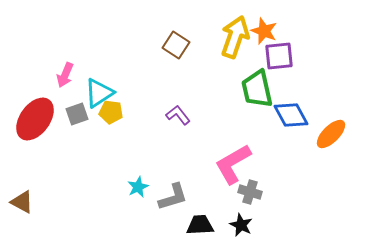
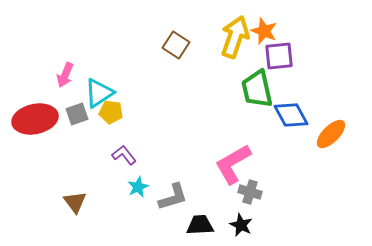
purple L-shape: moved 54 px left, 40 px down
red ellipse: rotated 42 degrees clockwise
brown triangle: moved 53 px right; rotated 25 degrees clockwise
